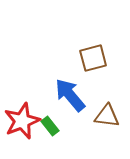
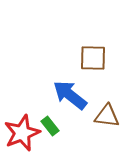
brown square: rotated 16 degrees clockwise
blue arrow: rotated 12 degrees counterclockwise
red star: moved 12 px down
